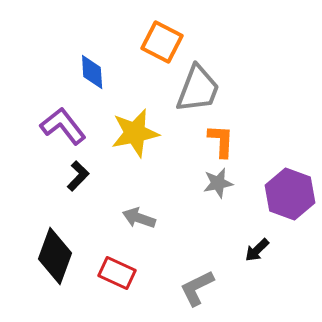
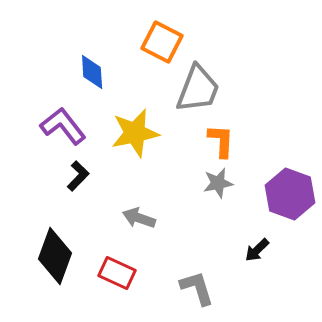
gray L-shape: rotated 99 degrees clockwise
